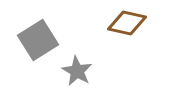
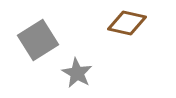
gray star: moved 2 px down
